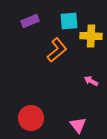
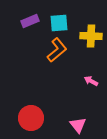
cyan square: moved 10 px left, 2 px down
